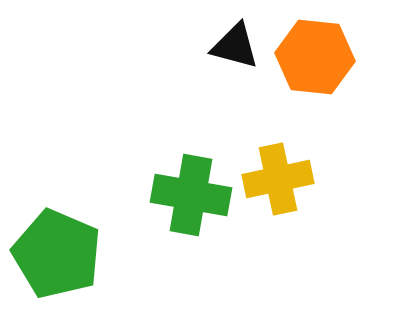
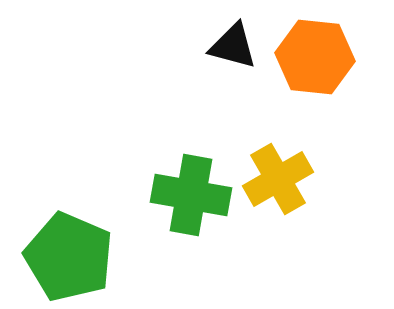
black triangle: moved 2 px left
yellow cross: rotated 18 degrees counterclockwise
green pentagon: moved 12 px right, 3 px down
